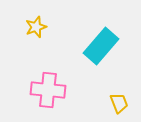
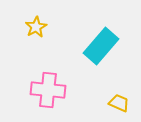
yellow star: rotated 10 degrees counterclockwise
yellow trapezoid: rotated 45 degrees counterclockwise
